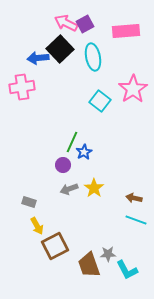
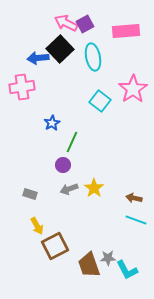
blue star: moved 32 px left, 29 px up
gray rectangle: moved 1 px right, 8 px up
gray star: moved 4 px down
